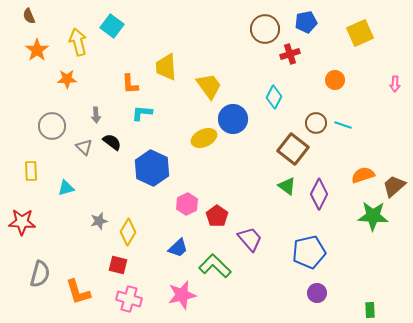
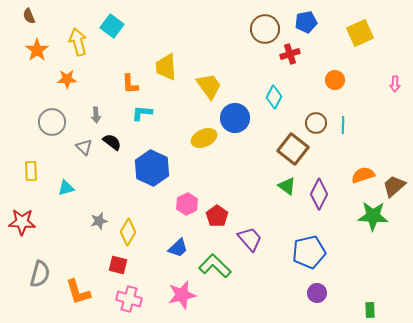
blue circle at (233, 119): moved 2 px right, 1 px up
cyan line at (343, 125): rotated 72 degrees clockwise
gray circle at (52, 126): moved 4 px up
